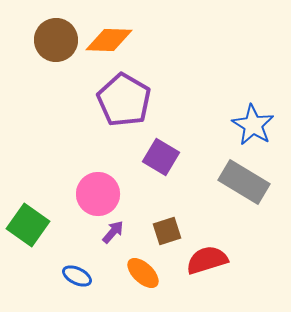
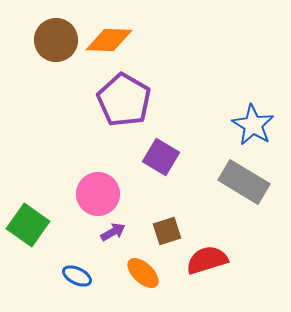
purple arrow: rotated 20 degrees clockwise
